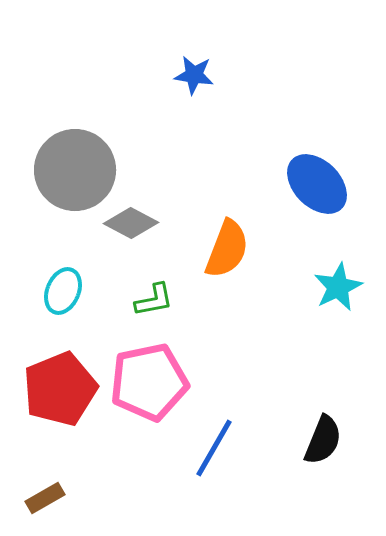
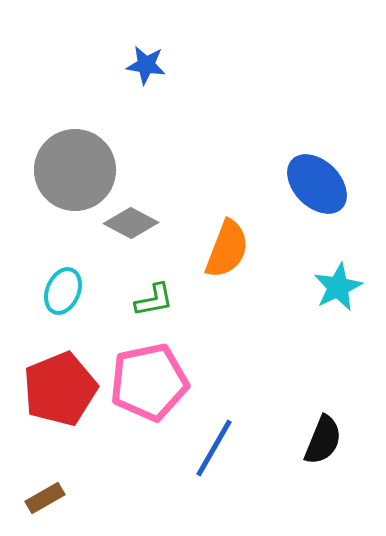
blue star: moved 48 px left, 10 px up
